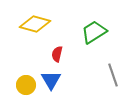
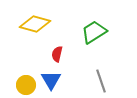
gray line: moved 12 px left, 6 px down
